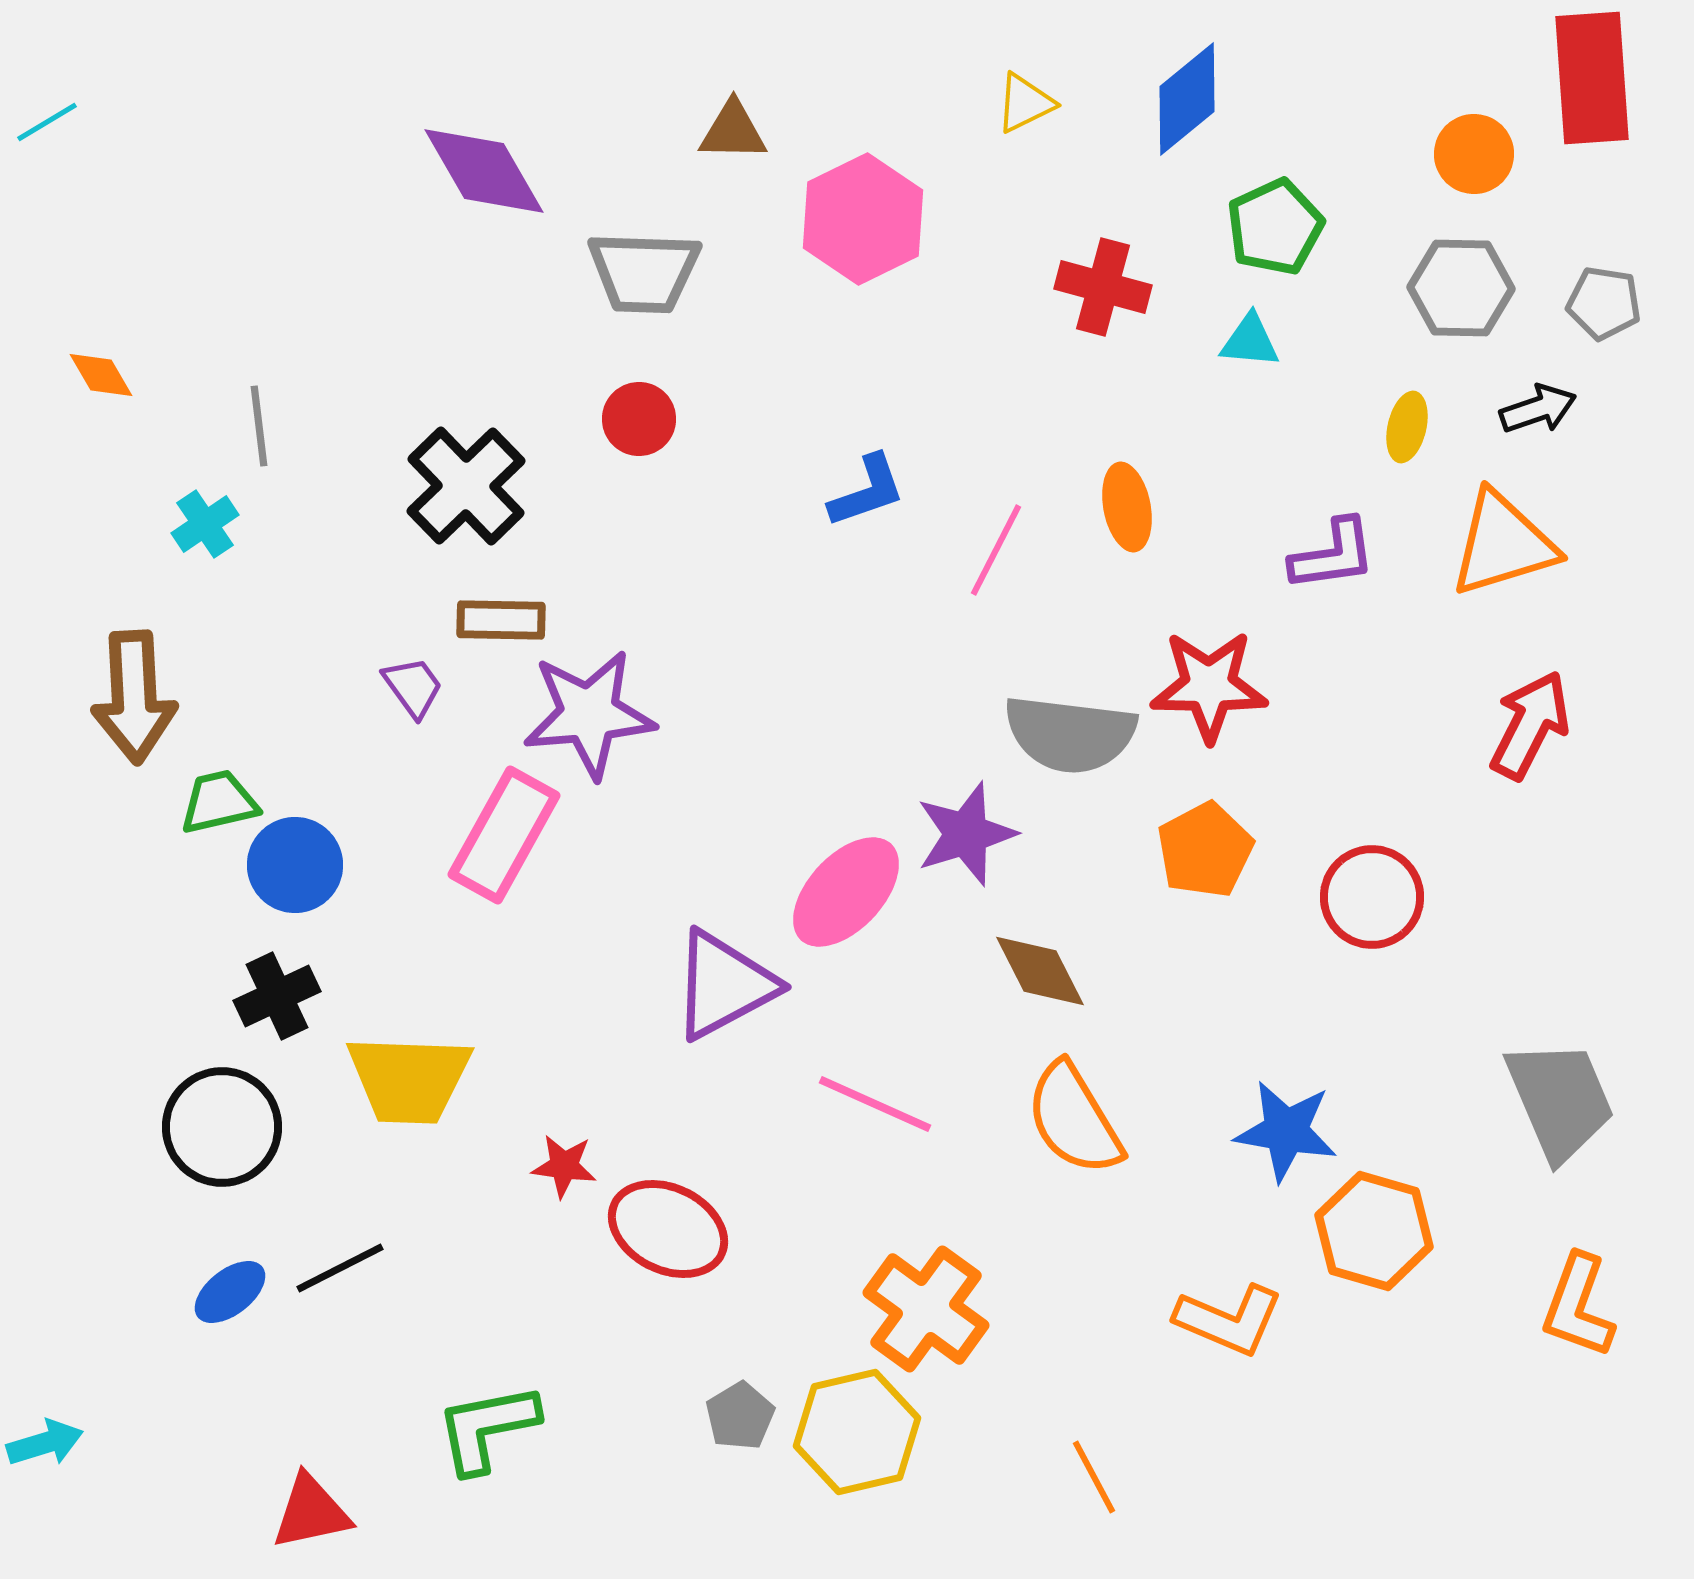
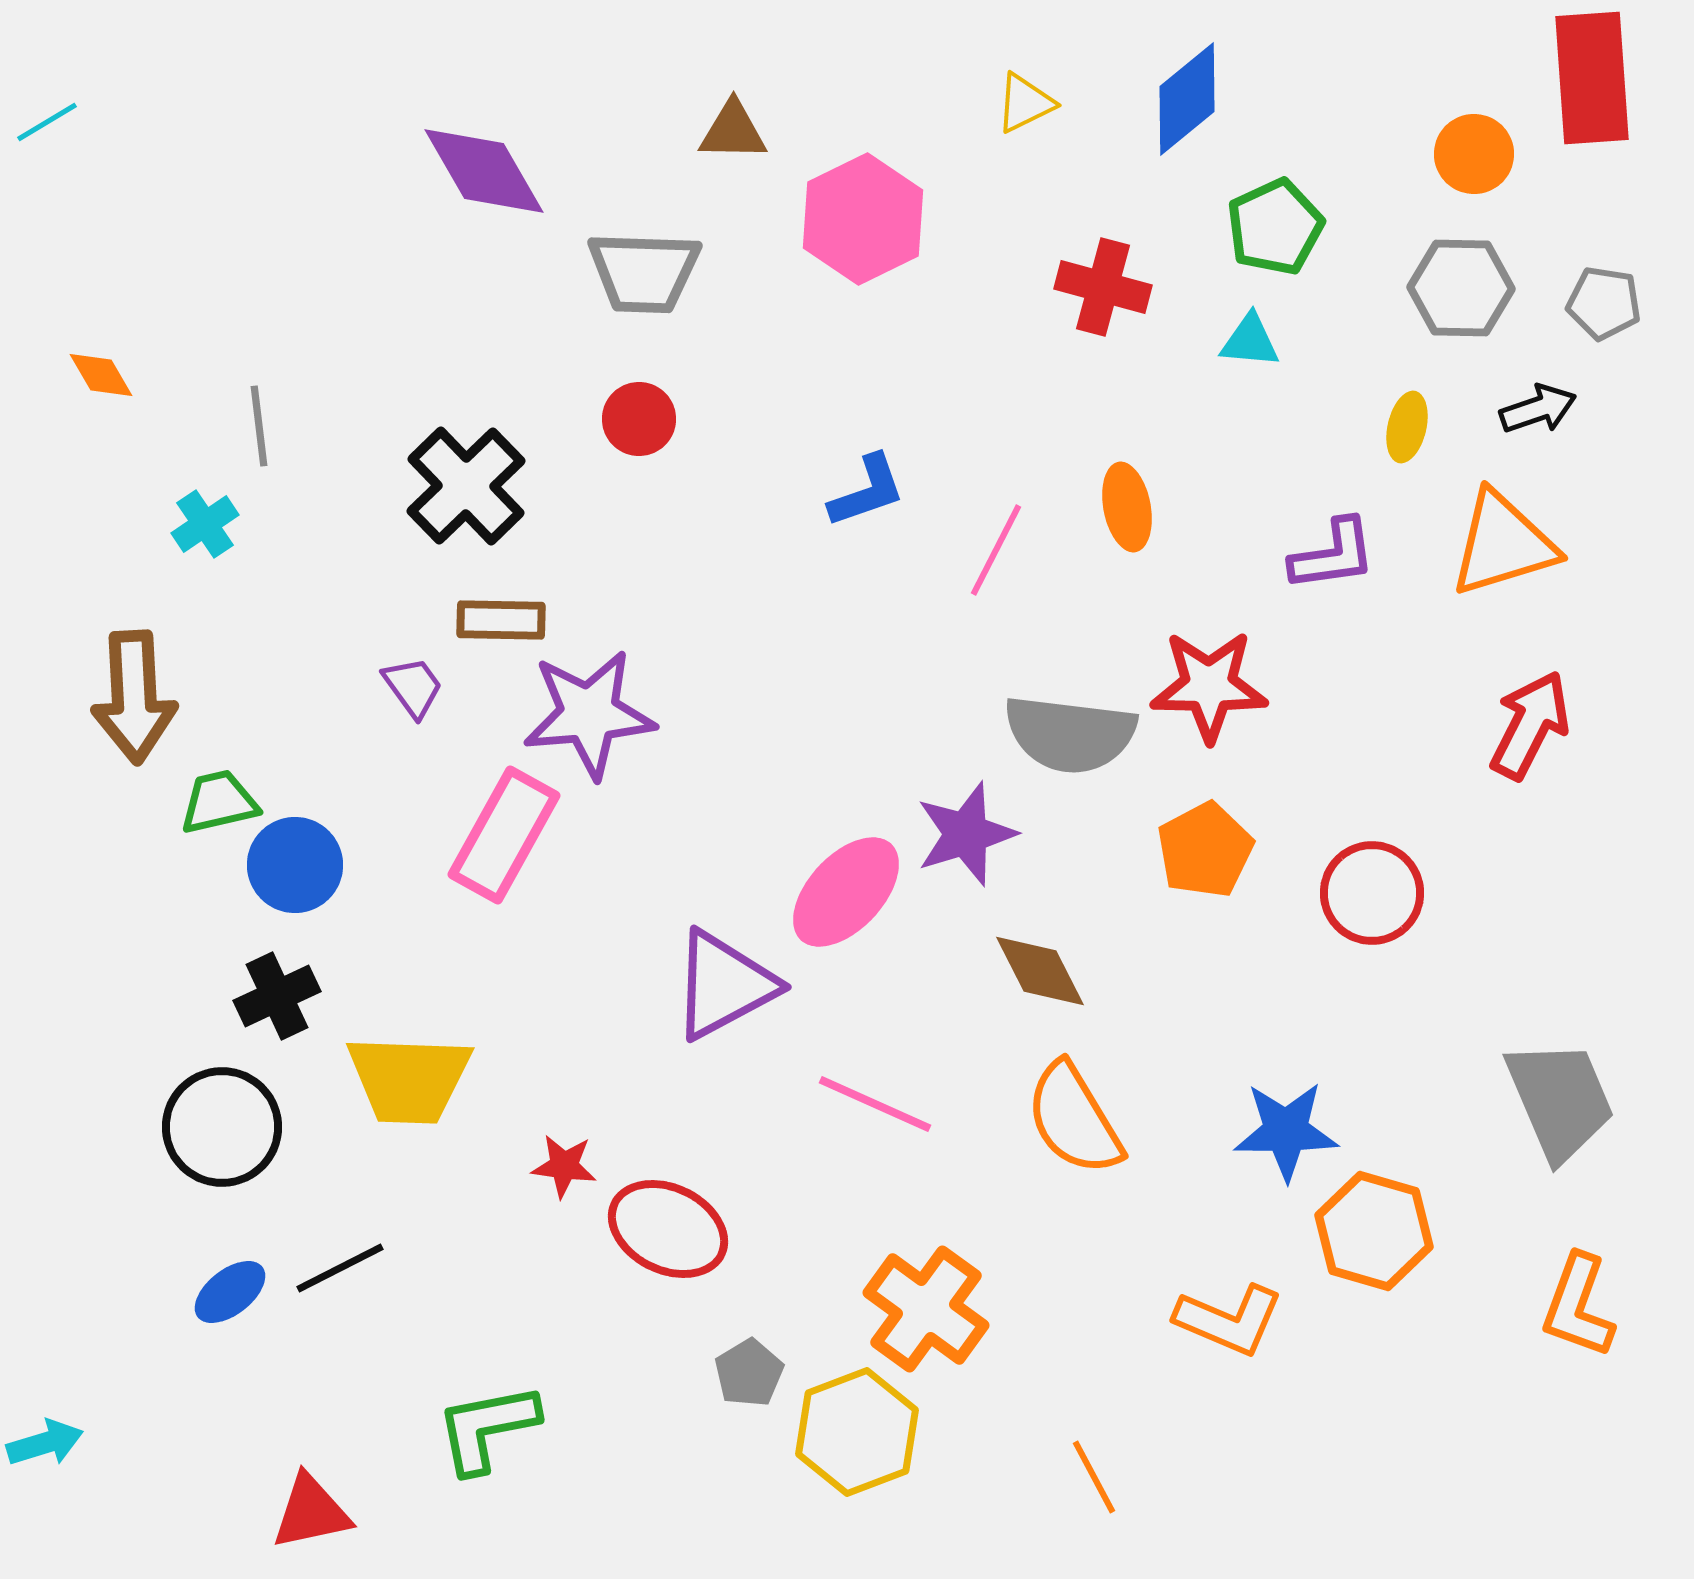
red circle at (1372, 897): moved 4 px up
blue star at (1286, 1131): rotated 10 degrees counterclockwise
gray pentagon at (740, 1416): moved 9 px right, 43 px up
yellow hexagon at (857, 1432): rotated 8 degrees counterclockwise
